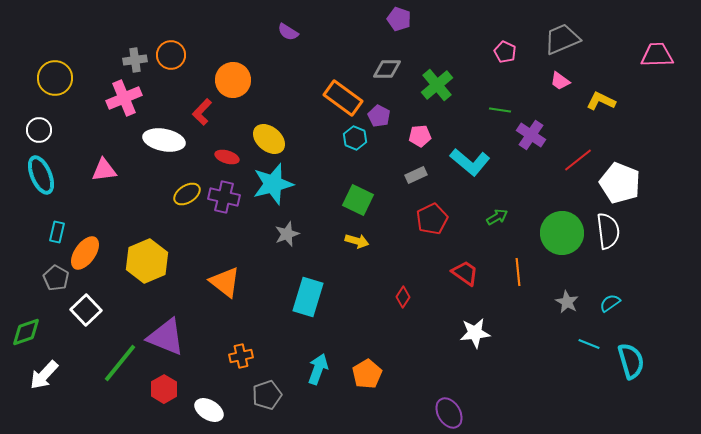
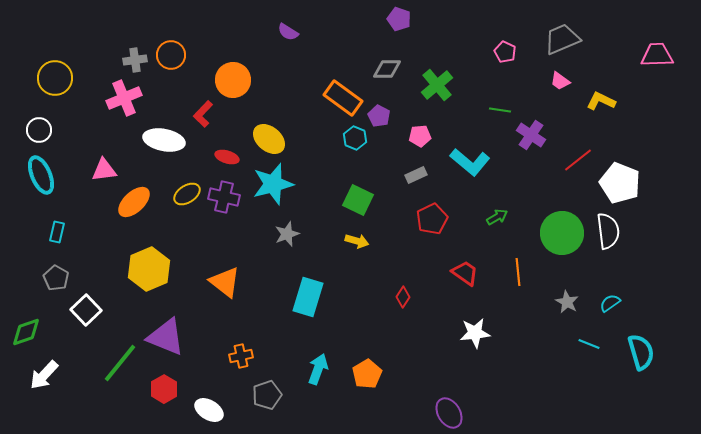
red L-shape at (202, 112): moved 1 px right, 2 px down
orange ellipse at (85, 253): moved 49 px right, 51 px up; rotated 12 degrees clockwise
yellow hexagon at (147, 261): moved 2 px right, 8 px down
cyan semicircle at (631, 361): moved 10 px right, 9 px up
